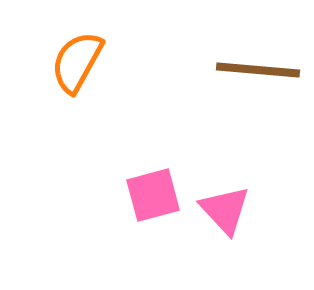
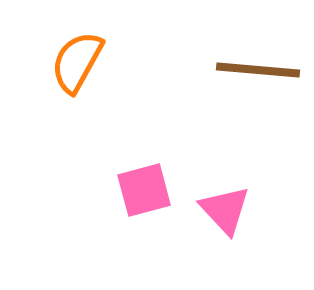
pink square: moved 9 px left, 5 px up
